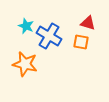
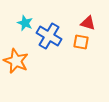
cyan star: moved 1 px left, 3 px up
orange star: moved 9 px left, 3 px up; rotated 10 degrees clockwise
